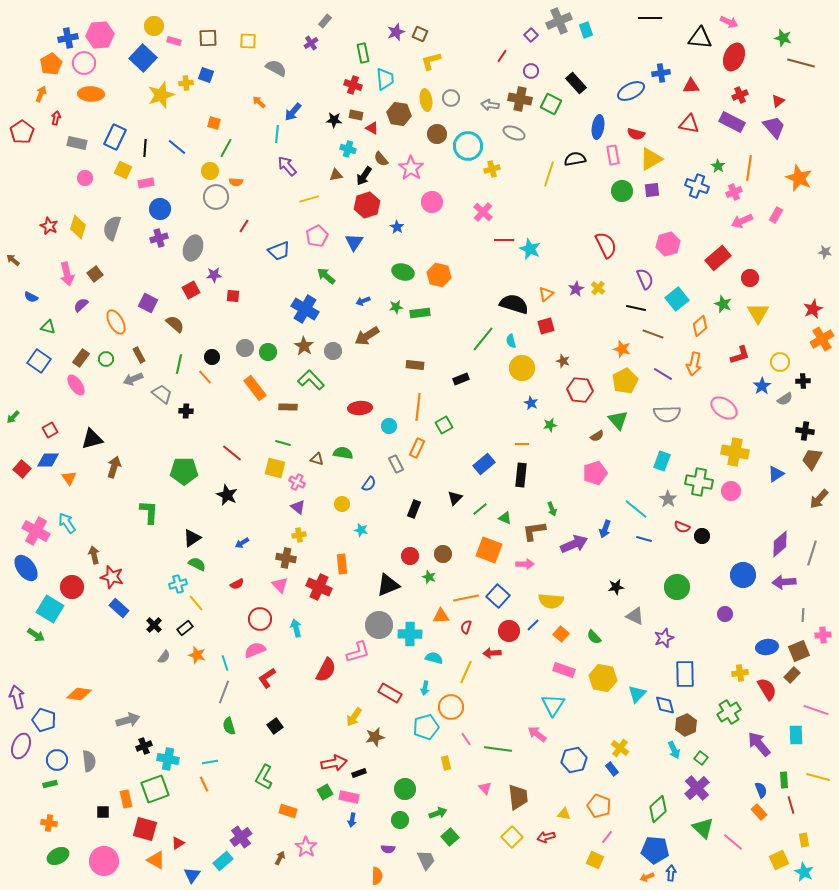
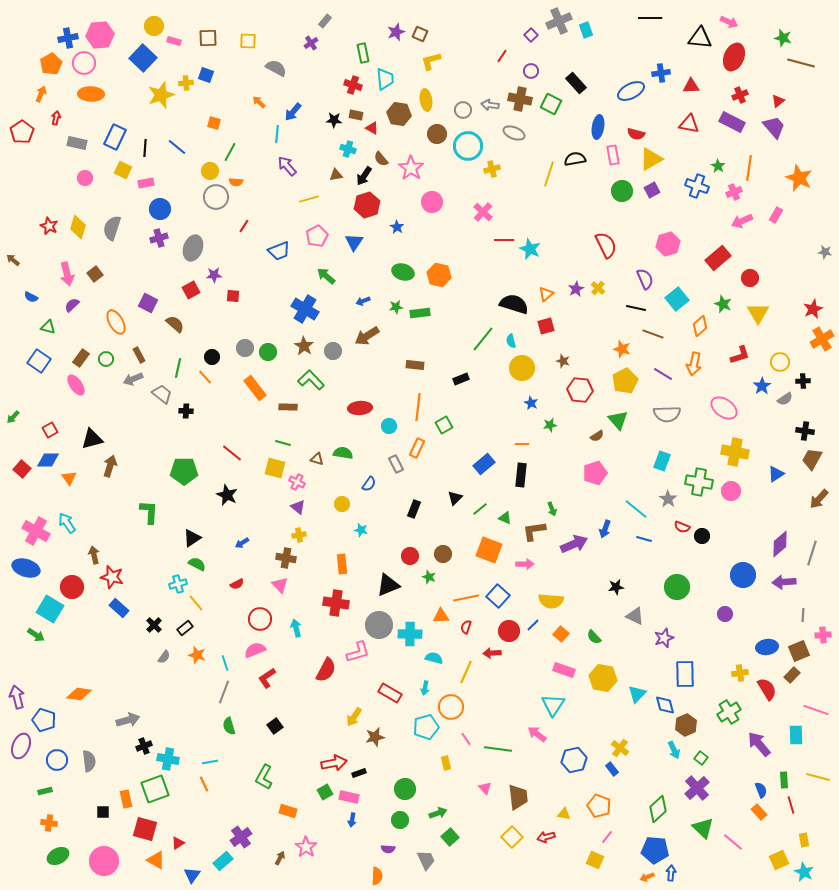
gray circle at (451, 98): moved 12 px right, 12 px down
green line at (226, 148): moved 4 px right, 4 px down
purple square at (652, 190): rotated 21 degrees counterclockwise
purple semicircle at (81, 305): moved 9 px left
green line at (179, 364): moved 1 px left, 4 px down
brown arrow at (114, 467): moved 4 px left, 1 px up
blue ellipse at (26, 568): rotated 36 degrees counterclockwise
red cross at (319, 587): moved 17 px right, 16 px down; rotated 15 degrees counterclockwise
green rectangle at (50, 784): moved 5 px left, 7 px down
